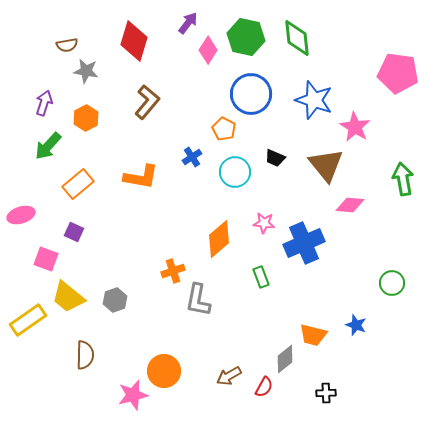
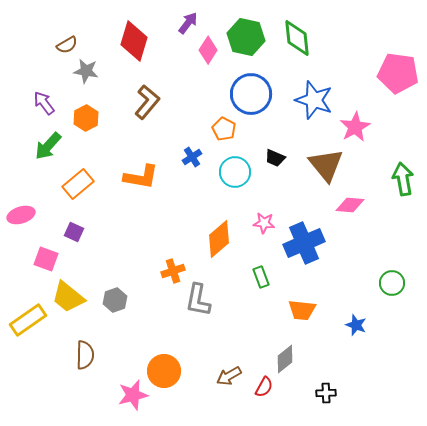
brown semicircle at (67, 45): rotated 20 degrees counterclockwise
purple arrow at (44, 103): rotated 55 degrees counterclockwise
pink star at (355, 127): rotated 12 degrees clockwise
orange trapezoid at (313, 335): moved 11 px left, 25 px up; rotated 8 degrees counterclockwise
